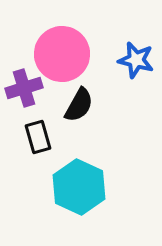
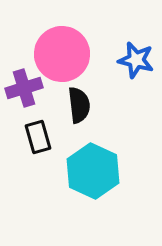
black semicircle: rotated 36 degrees counterclockwise
cyan hexagon: moved 14 px right, 16 px up
